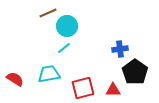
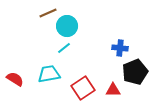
blue cross: moved 1 px up; rotated 14 degrees clockwise
black pentagon: rotated 15 degrees clockwise
red square: rotated 20 degrees counterclockwise
